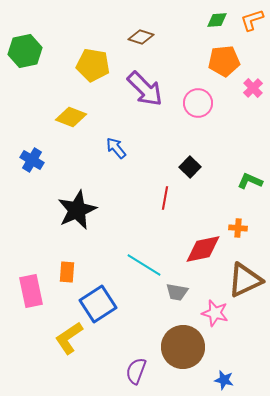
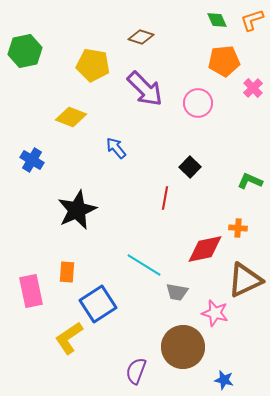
green diamond: rotated 70 degrees clockwise
red diamond: moved 2 px right
